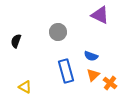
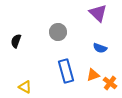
purple triangle: moved 2 px left, 2 px up; rotated 18 degrees clockwise
blue semicircle: moved 9 px right, 8 px up
orange triangle: rotated 24 degrees clockwise
